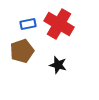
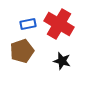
black star: moved 4 px right, 4 px up
